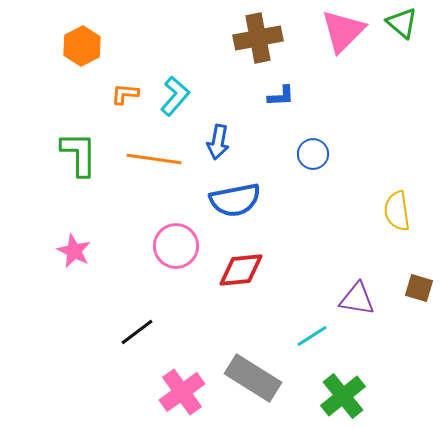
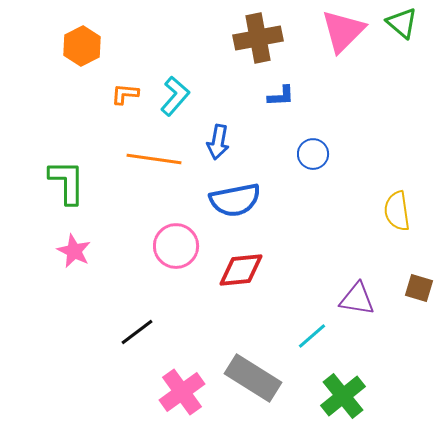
green L-shape: moved 12 px left, 28 px down
cyan line: rotated 8 degrees counterclockwise
